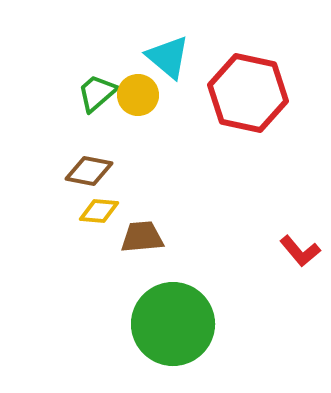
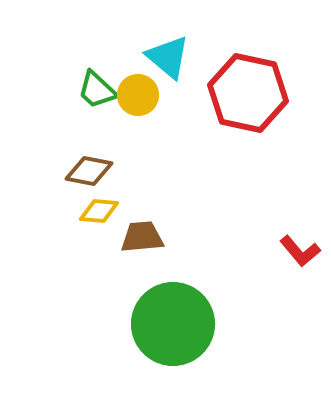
green trapezoid: moved 3 px up; rotated 96 degrees counterclockwise
